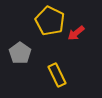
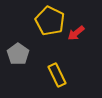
gray pentagon: moved 2 px left, 1 px down
